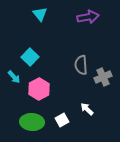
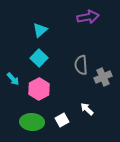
cyan triangle: moved 16 px down; rotated 28 degrees clockwise
cyan square: moved 9 px right, 1 px down
cyan arrow: moved 1 px left, 2 px down
